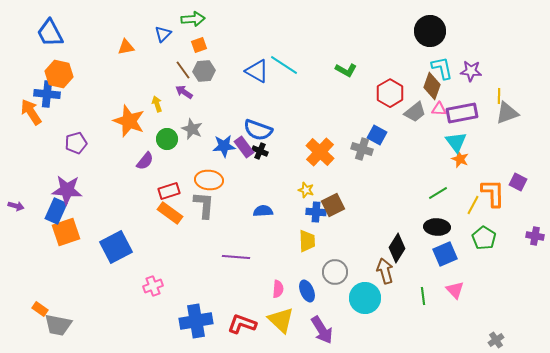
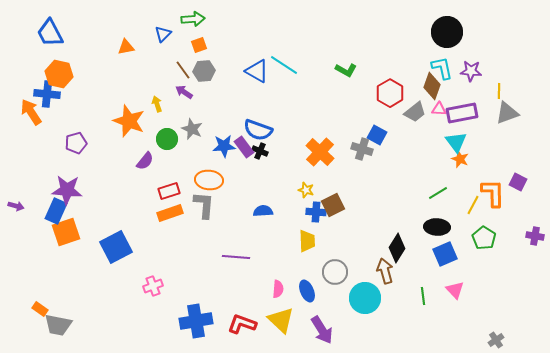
black circle at (430, 31): moved 17 px right, 1 px down
yellow line at (499, 96): moved 5 px up
orange rectangle at (170, 213): rotated 55 degrees counterclockwise
